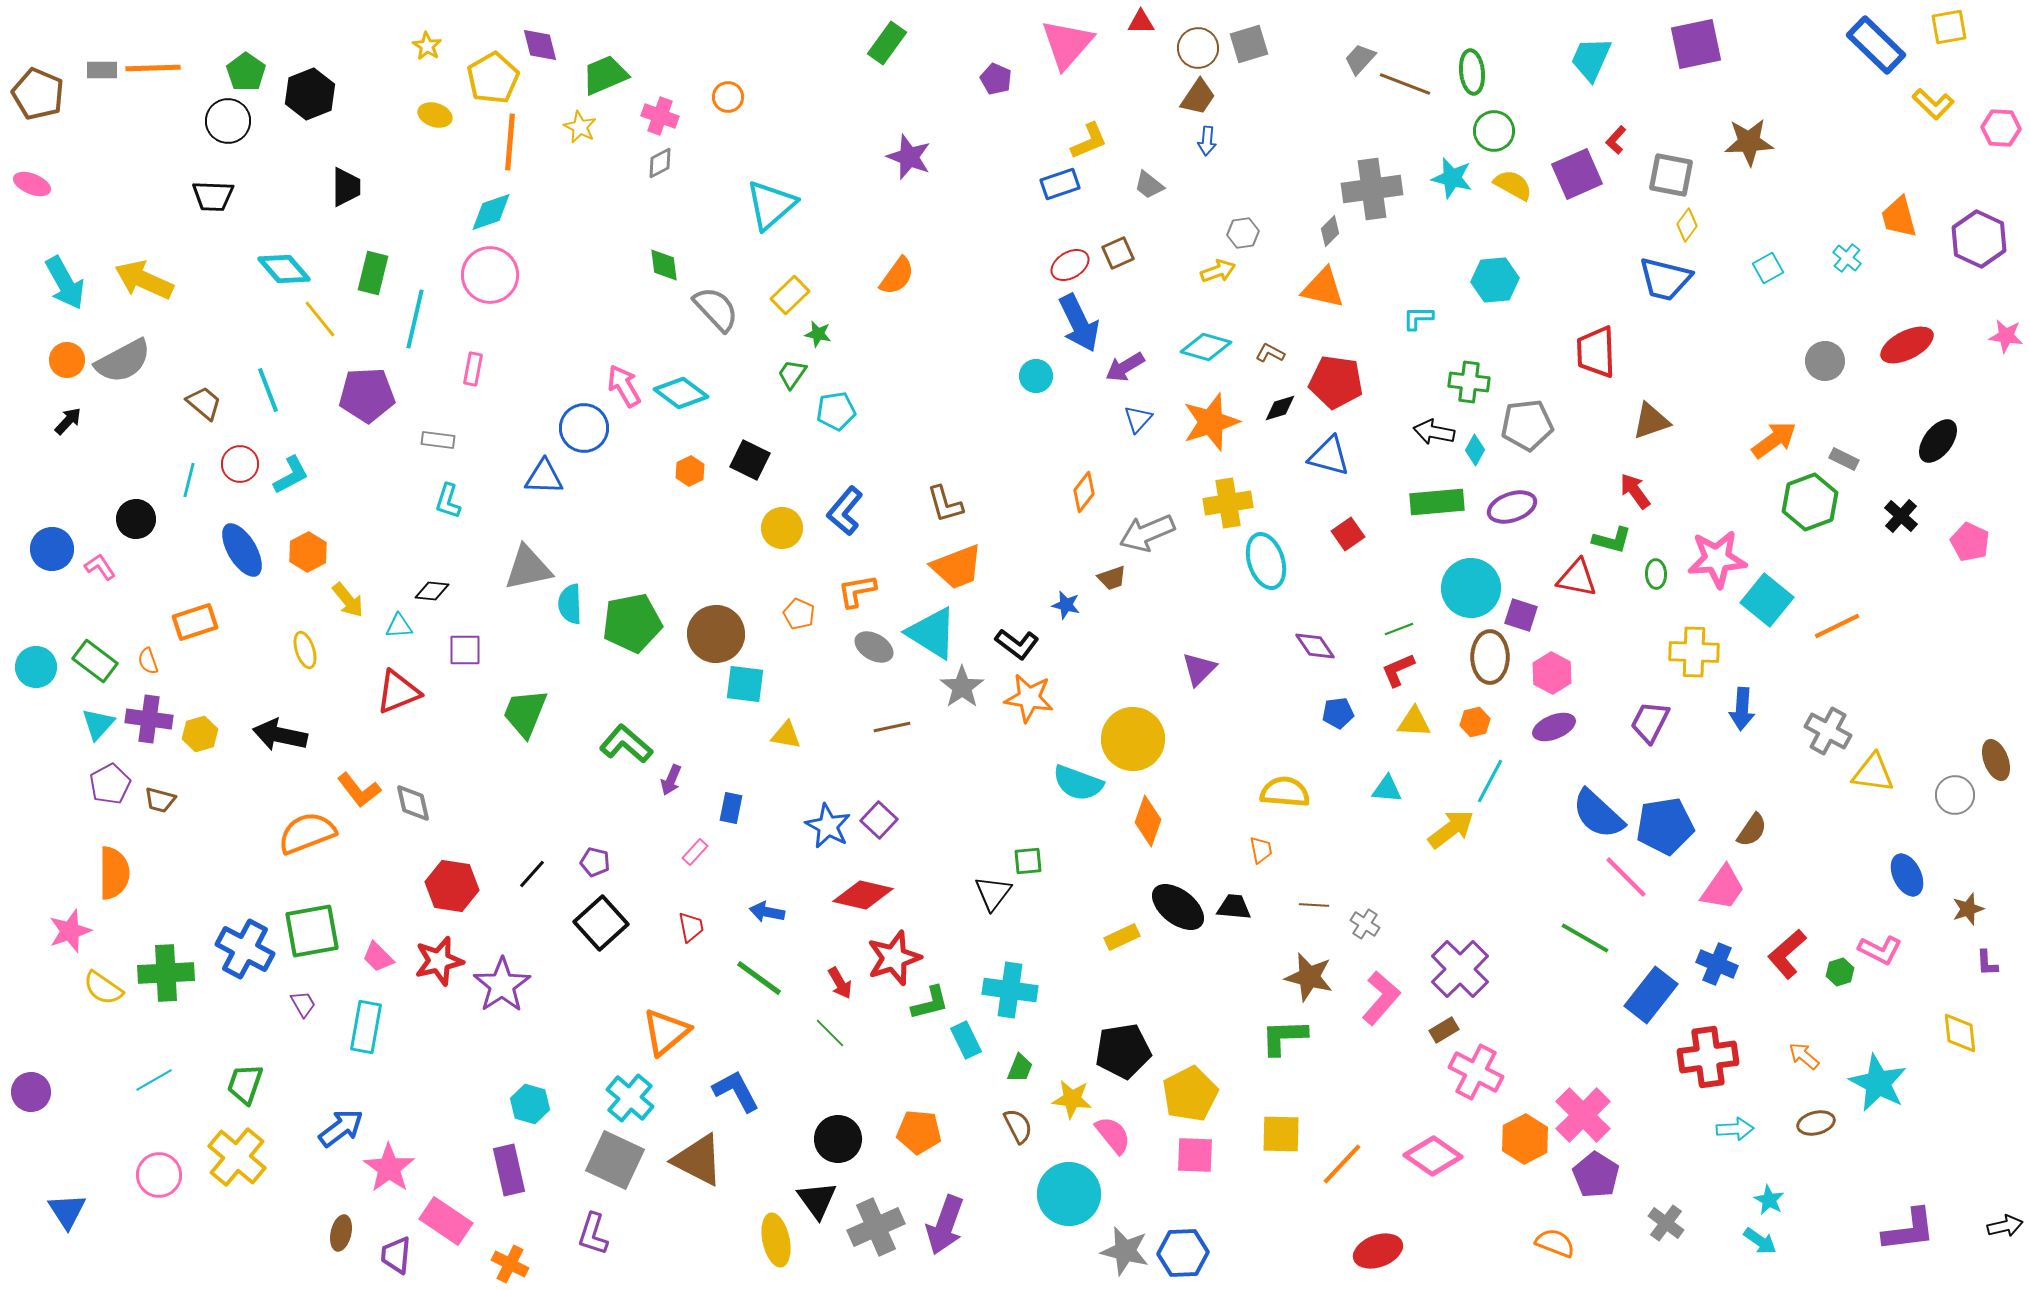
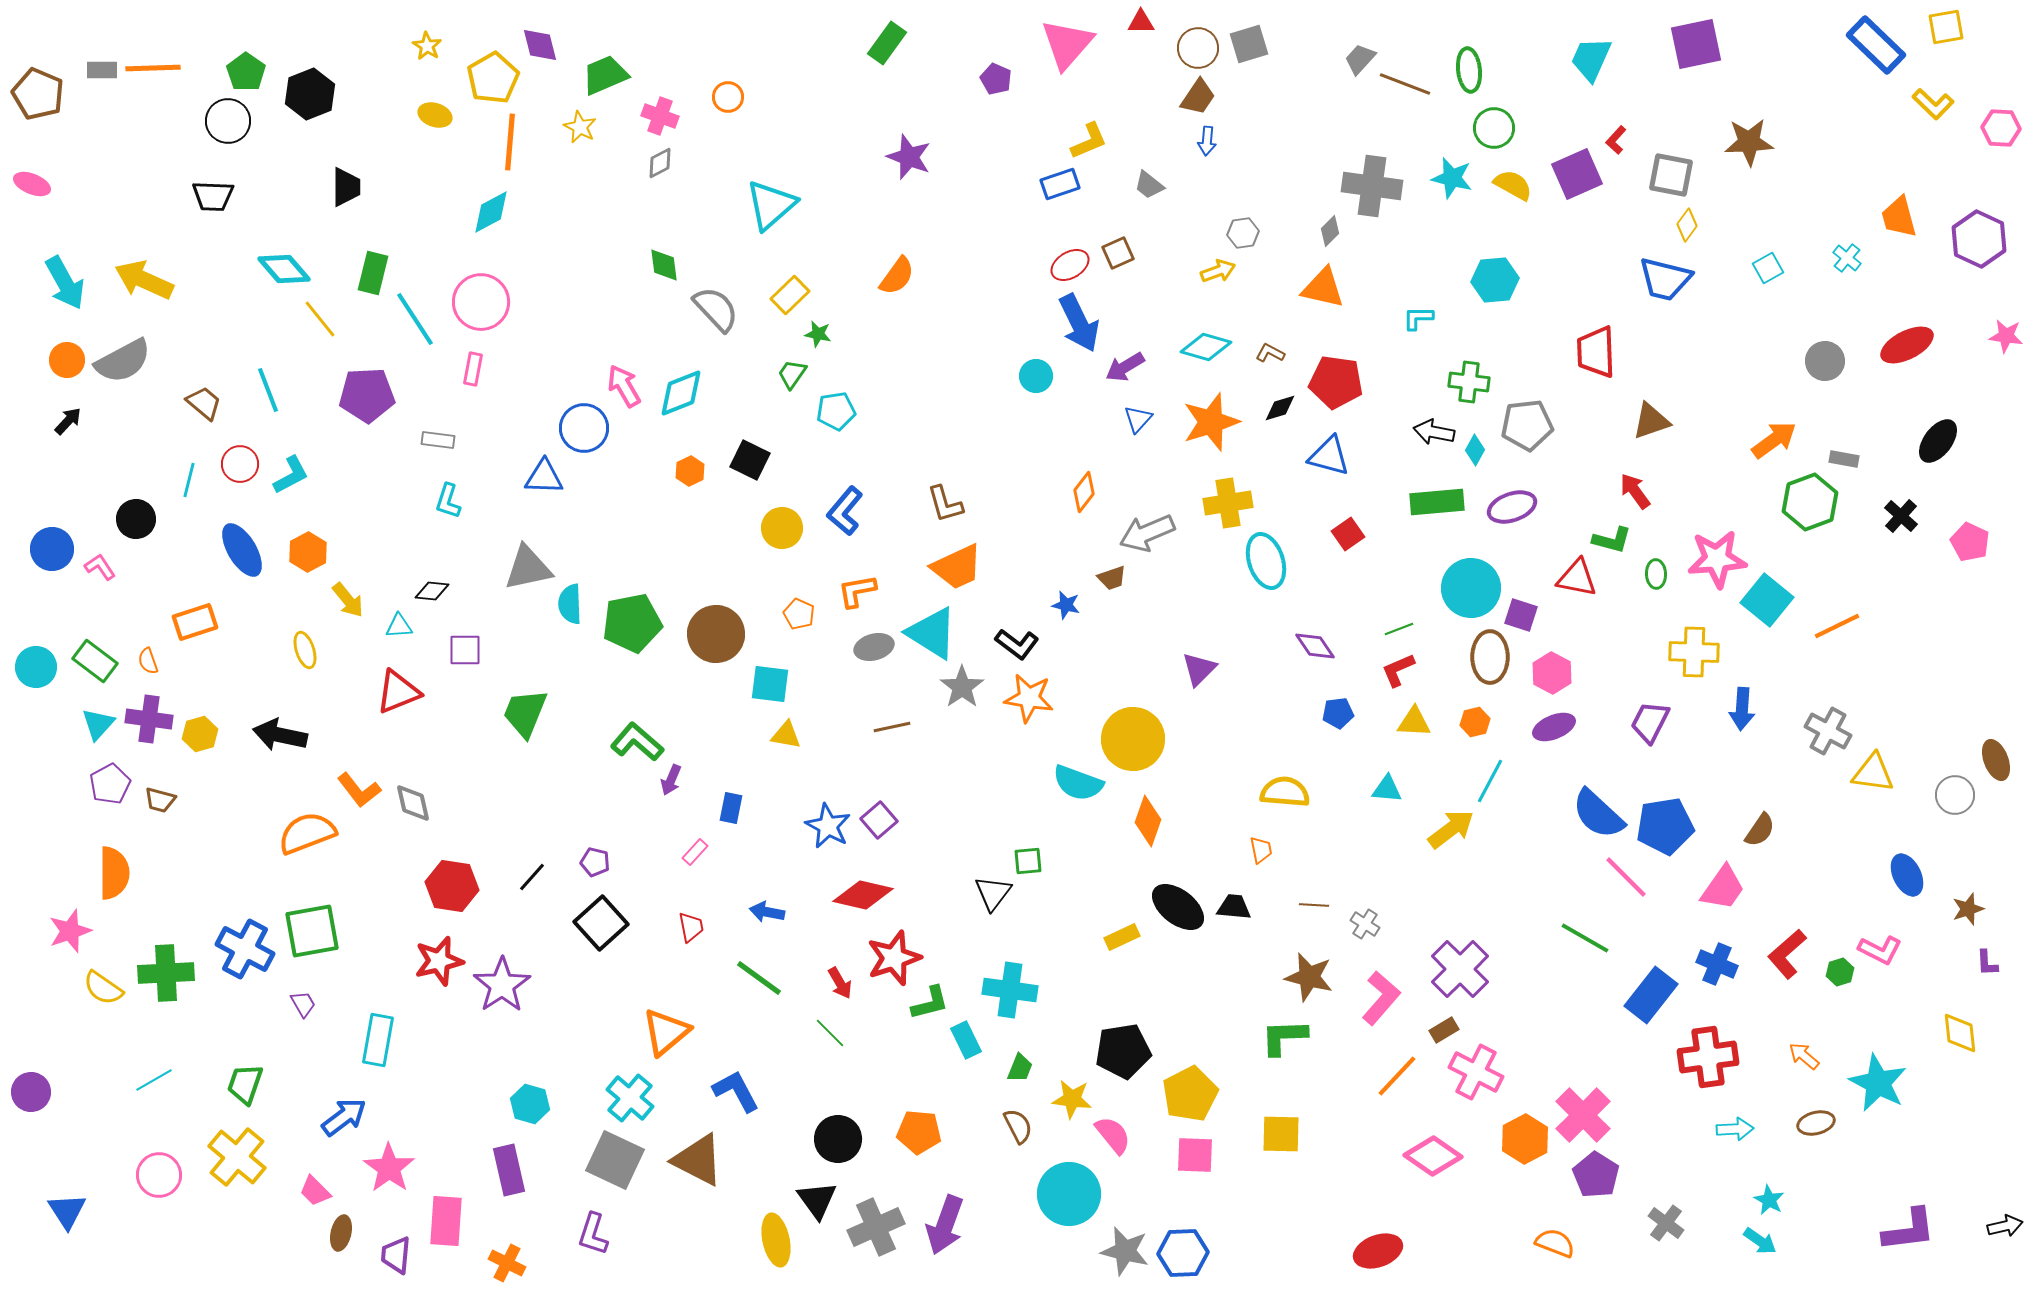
yellow square at (1949, 27): moved 3 px left
green ellipse at (1472, 72): moved 3 px left, 2 px up
green circle at (1494, 131): moved 3 px up
gray cross at (1372, 189): moved 3 px up; rotated 16 degrees clockwise
cyan diamond at (491, 212): rotated 9 degrees counterclockwise
pink circle at (490, 275): moved 9 px left, 27 px down
cyan line at (415, 319): rotated 46 degrees counterclockwise
cyan diamond at (681, 393): rotated 58 degrees counterclockwise
gray rectangle at (1844, 459): rotated 16 degrees counterclockwise
orange trapezoid at (957, 567): rotated 4 degrees counterclockwise
gray ellipse at (874, 647): rotated 45 degrees counterclockwise
cyan square at (745, 684): moved 25 px right
green L-shape at (626, 744): moved 11 px right, 2 px up
purple square at (879, 820): rotated 6 degrees clockwise
brown semicircle at (1752, 830): moved 8 px right
black line at (532, 874): moved 3 px down
pink trapezoid at (378, 957): moved 63 px left, 234 px down
cyan rectangle at (366, 1027): moved 12 px right, 13 px down
blue arrow at (341, 1128): moved 3 px right, 11 px up
orange line at (1342, 1164): moved 55 px right, 88 px up
pink rectangle at (446, 1221): rotated 60 degrees clockwise
orange cross at (510, 1264): moved 3 px left, 1 px up
